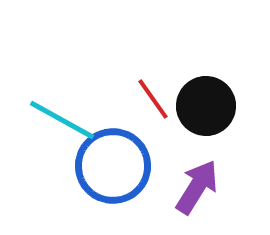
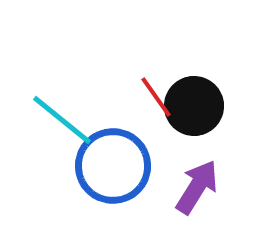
red line: moved 3 px right, 2 px up
black circle: moved 12 px left
cyan line: rotated 10 degrees clockwise
